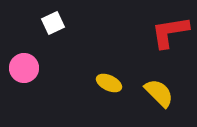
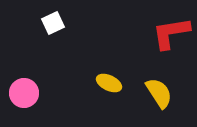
red L-shape: moved 1 px right, 1 px down
pink circle: moved 25 px down
yellow semicircle: rotated 12 degrees clockwise
